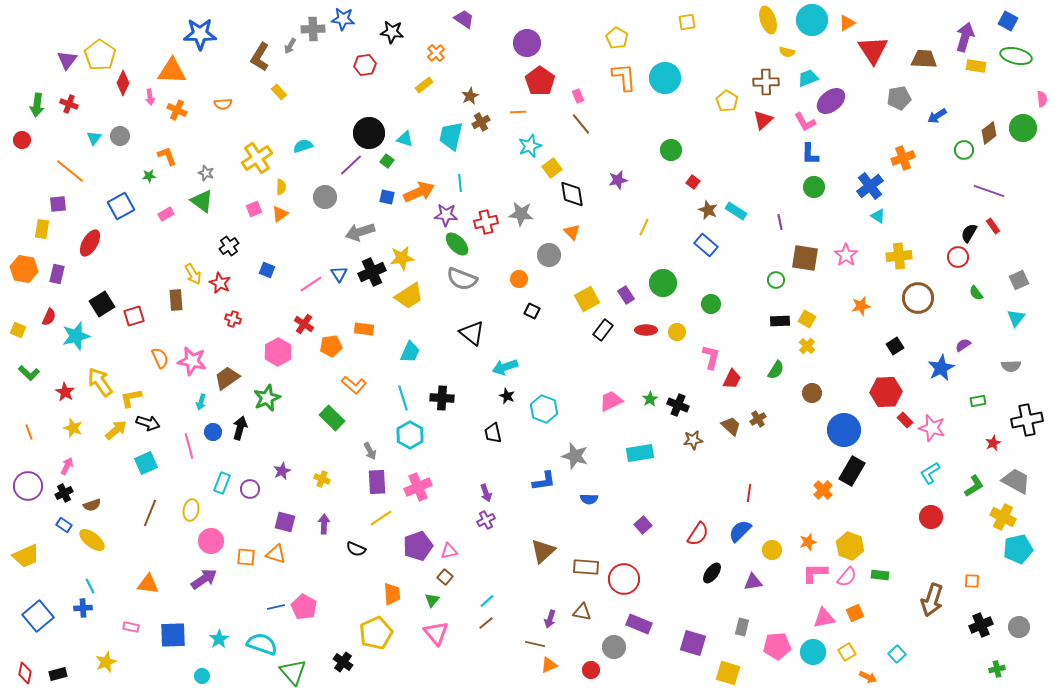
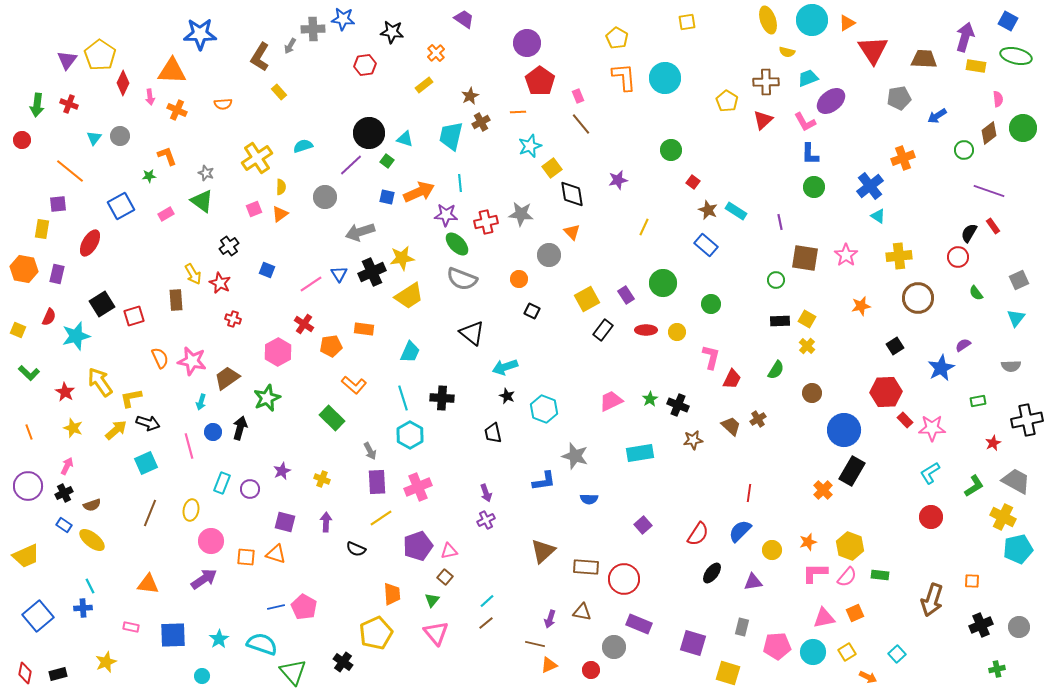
pink semicircle at (1042, 99): moved 44 px left
pink star at (932, 428): rotated 16 degrees counterclockwise
purple arrow at (324, 524): moved 2 px right, 2 px up
